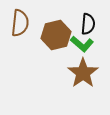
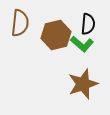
brown star: moved 11 px down; rotated 16 degrees clockwise
